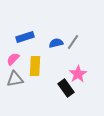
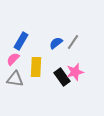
blue rectangle: moved 4 px left, 4 px down; rotated 42 degrees counterclockwise
blue semicircle: rotated 24 degrees counterclockwise
yellow rectangle: moved 1 px right, 1 px down
pink star: moved 3 px left, 2 px up; rotated 18 degrees clockwise
gray triangle: rotated 18 degrees clockwise
black rectangle: moved 4 px left, 11 px up
